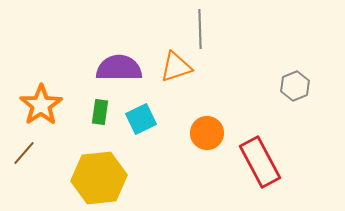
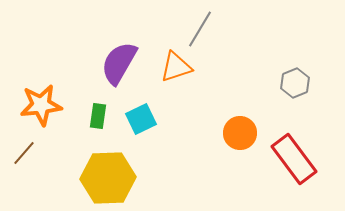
gray line: rotated 33 degrees clockwise
purple semicircle: moved 5 px up; rotated 60 degrees counterclockwise
gray hexagon: moved 3 px up
orange star: rotated 27 degrees clockwise
green rectangle: moved 2 px left, 4 px down
orange circle: moved 33 px right
red rectangle: moved 34 px right, 3 px up; rotated 9 degrees counterclockwise
yellow hexagon: moved 9 px right; rotated 4 degrees clockwise
